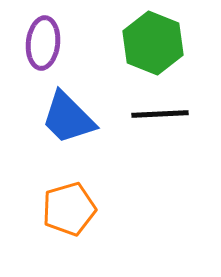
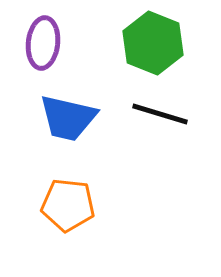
black line: rotated 20 degrees clockwise
blue trapezoid: rotated 32 degrees counterclockwise
orange pentagon: moved 1 px left, 4 px up; rotated 22 degrees clockwise
